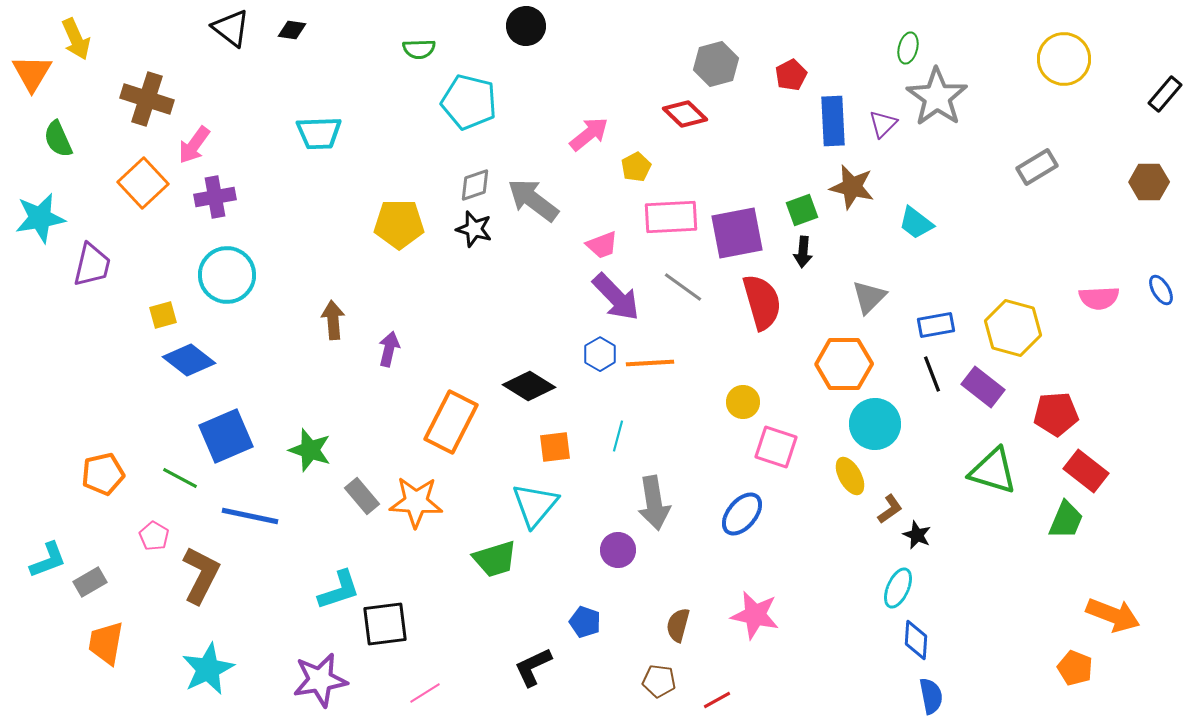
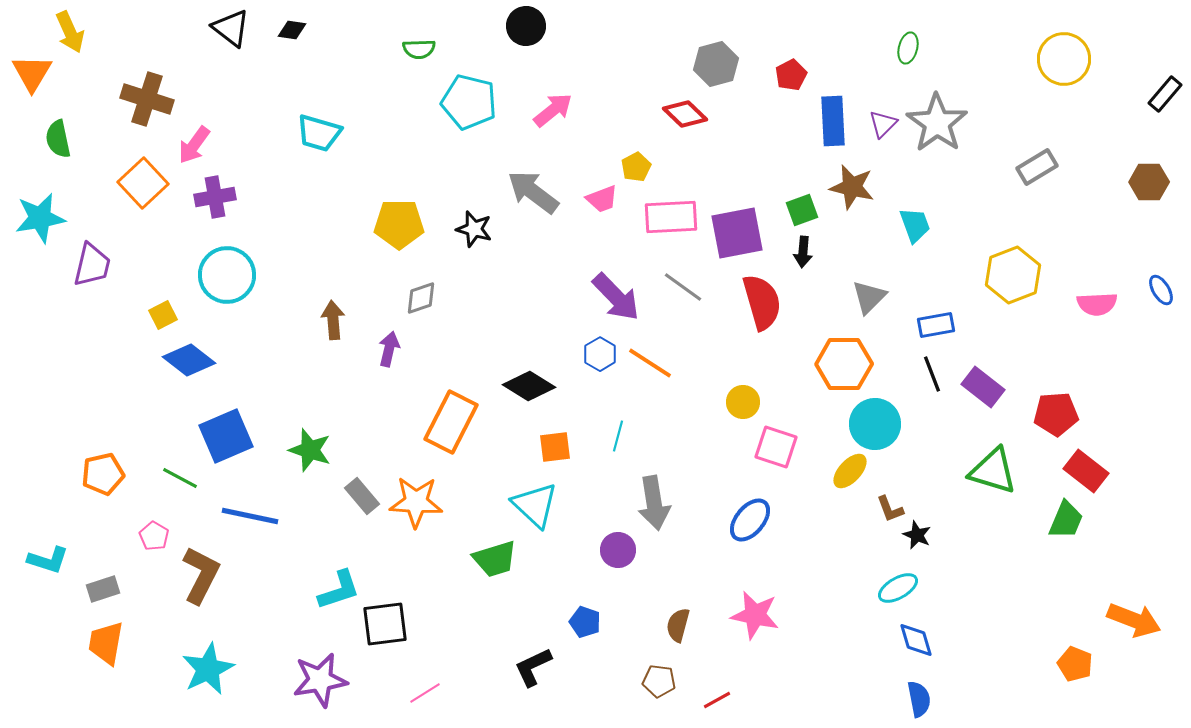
yellow arrow at (76, 39): moved 6 px left, 7 px up
gray star at (937, 97): moved 26 px down
cyan trapezoid at (319, 133): rotated 18 degrees clockwise
pink arrow at (589, 134): moved 36 px left, 24 px up
green semicircle at (58, 139): rotated 12 degrees clockwise
gray diamond at (475, 185): moved 54 px left, 113 px down
gray arrow at (533, 200): moved 8 px up
cyan trapezoid at (916, 223): moved 1 px left, 2 px down; rotated 147 degrees counterclockwise
pink trapezoid at (602, 245): moved 46 px up
pink semicircle at (1099, 298): moved 2 px left, 6 px down
yellow square at (163, 315): rotated 12 degrees counterclockwise
yellow hexagon at (1013, 328): moved 53 px up; rotated 24 degrees clockwise
orange line at (650, 363): rotated 36 degrees clockwise
yellow ellipse at (850, 476): moved 5 px up; rotated 72 degrees clockwise
cyan triangle at (535, 505): rotated 27 degrees counterclockwise
brown L-shape at (890, 509): rotated 104 degrees clockwise
blue ellipse at (742, 514): moved 8 px right, 6 px down
cyan L-shape at (48, 560): rotated 39 degrees clockwise
gray rectangle at (90, 582): moved 13 px right, 7 px down; rotated 12 degrees clockwise
cyan ellipse at (898, 588): rotated 36 degrees clockwise
orange arrow at (1113, 615): moved 21 px right, 5 px down
blue diamond at (916, 640): rotated 21 degrees counterclockwise
orange pentagon at (1075, 668): moved 4 px up
blue semicircle at (931, 696): moved 12 px left, 3 px down
